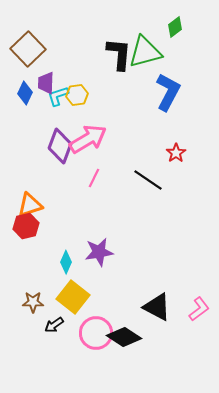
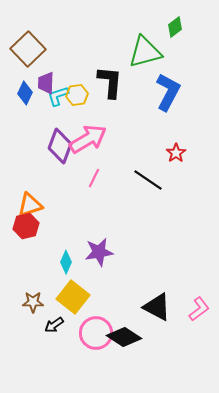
black L-shape: moved 9 px left, 28 px down
